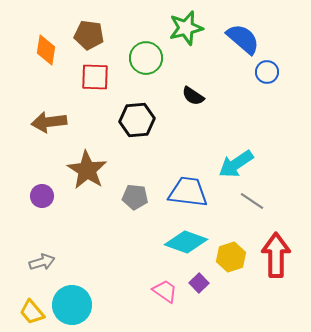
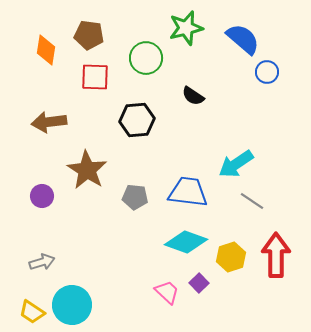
pink trapezoid: moved 2 px right, 1 px down; rotated 8 degrees clockwise
yellow trapezoid: rotated 16 degrees counterclockwise
